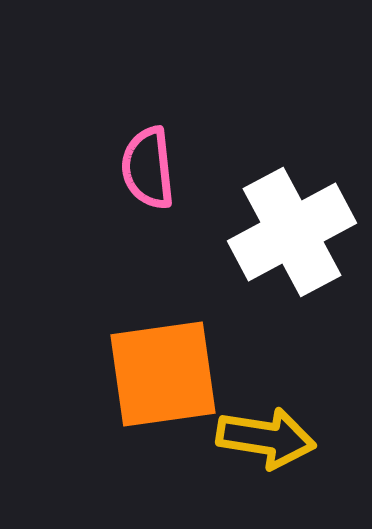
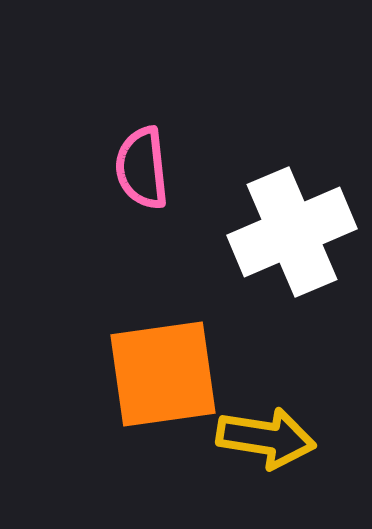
pink semicircle: moved 6 px left
white cross: rotated 5 degrees clockwise
